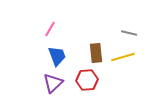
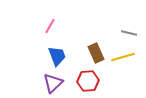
pink line: moved 3 px up
brown rectangle: rotated 18 degrees counterclockwise
red hexagon: moved 1 px right, 1 px down
